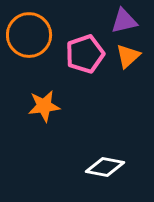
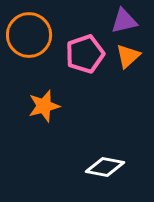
orange star: rotated 8 degrees counterclockwise
